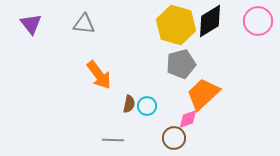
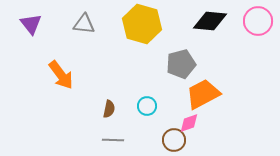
black diamond: rotated 36 degrees clockwise
yellow hexagon: moved 34 px left, 1 px up
orange arrow: moved 38 px left
orange trapezoid: rotated 15 degrees clockwise
brown semicircle: moved 20 px left, 5 px down
pink diamond: moved 1 px right, 4 px down
brown circle: moved 2 px down
